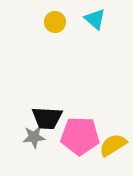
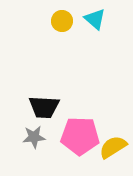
yellow circle: moved 7 px right, 1 px up
black trapezoid: moved 3 px left, 11 px up
yellow semicircle: moved 2 px down
